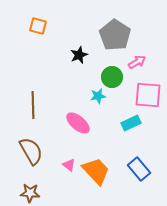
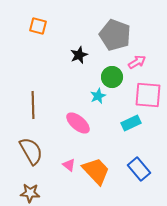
gray pentagon: rotated 12 degrees counterclockwise
cyan star: rotated 14 degrees counterclockwise
